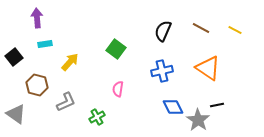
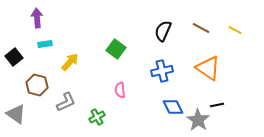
pink semicircle: moved 2 px right, 1 px down; rotated 14 degrees counterclockwise
